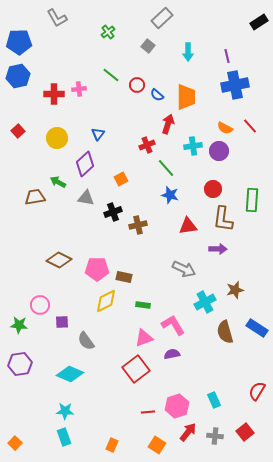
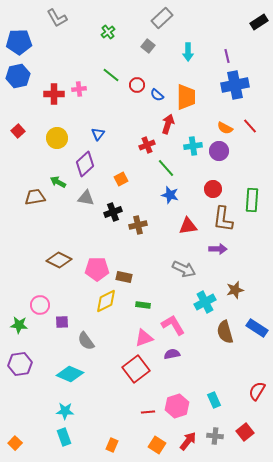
red arrow at (188, 432): moved 9 px down
